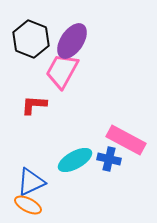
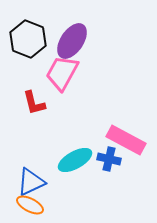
black hexagon: moved 3 px left
pink trapezoid: moved 2 px down
red L-shape: moved 2 px up; rotated 108 degrees counterclockwise
orange ellipse: moved 2 px right
